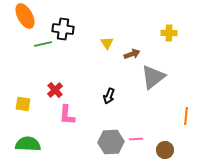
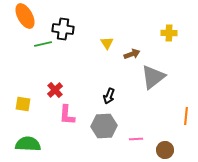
gray hexagon: moved 7 px left, 16 px up
